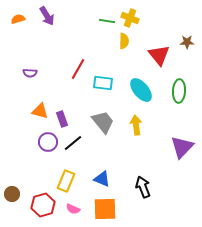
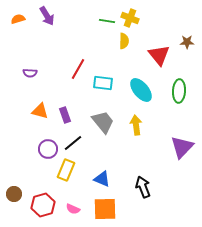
purple rectangle: moved 3 px right, 4 px up
purple circle: moved 7 px down
yellow rectangle: moved 11 px up
brown circle: moved 2 px right
